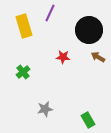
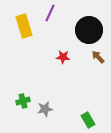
brown arrow: rotated 16 degrees clockwise
green cross: moved 29 px down; rotated 24 degrees clockwise
